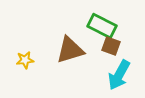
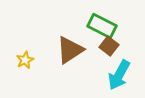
brown square: moved 2 px left; rotated 18 degrees clockwise
brown triangle: rotated 16 degrees counterclockwise
yellow star: rotated 18 degrees counterclockwise
